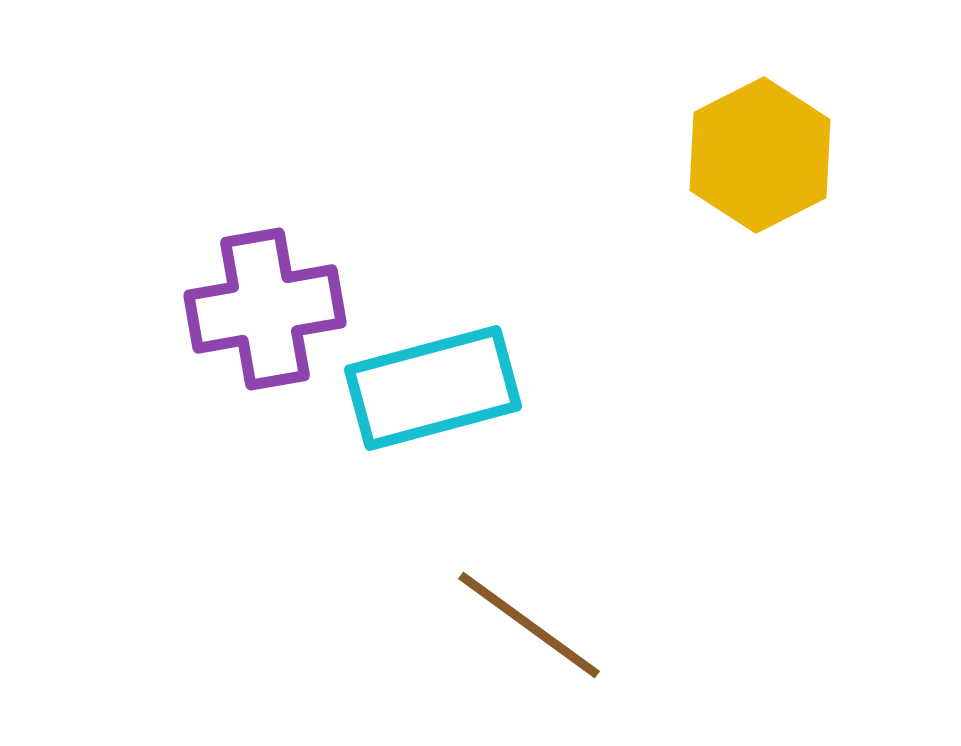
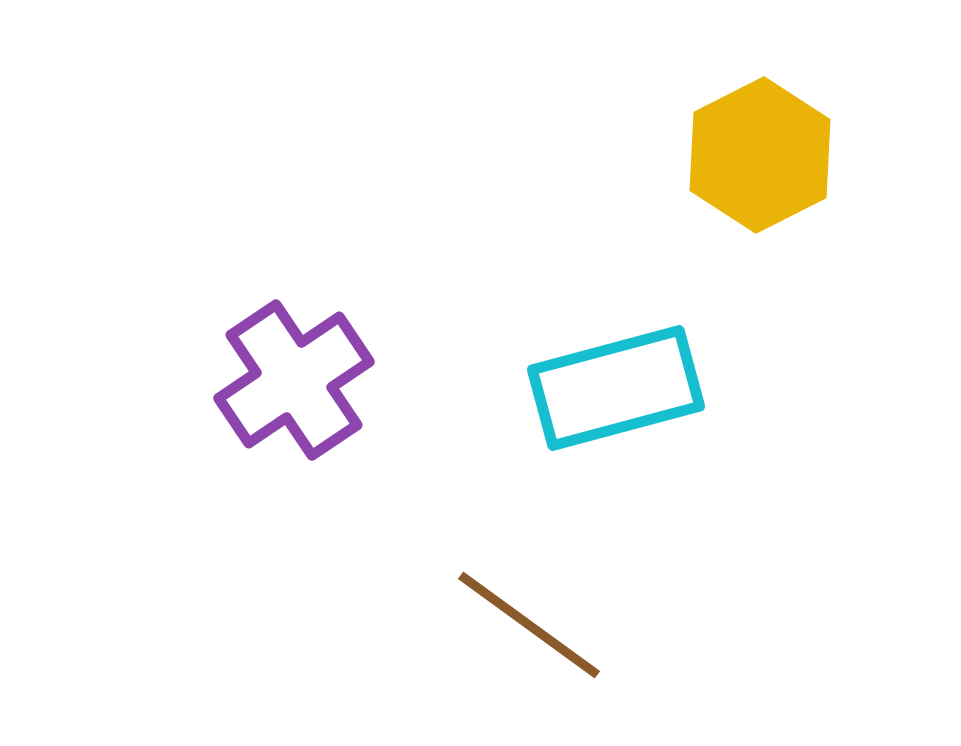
purple cross: moved 29 px right, 71 px down; rotated 24 degrees counterclockwise
cyan rectangle: moved 183 px right
